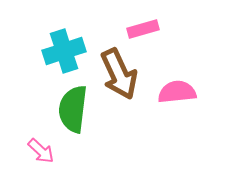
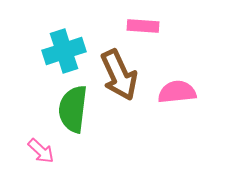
pink rectangle: moved 3 px up; rotated 20 degrees clockwise
brown arrow: moved 1 px down
